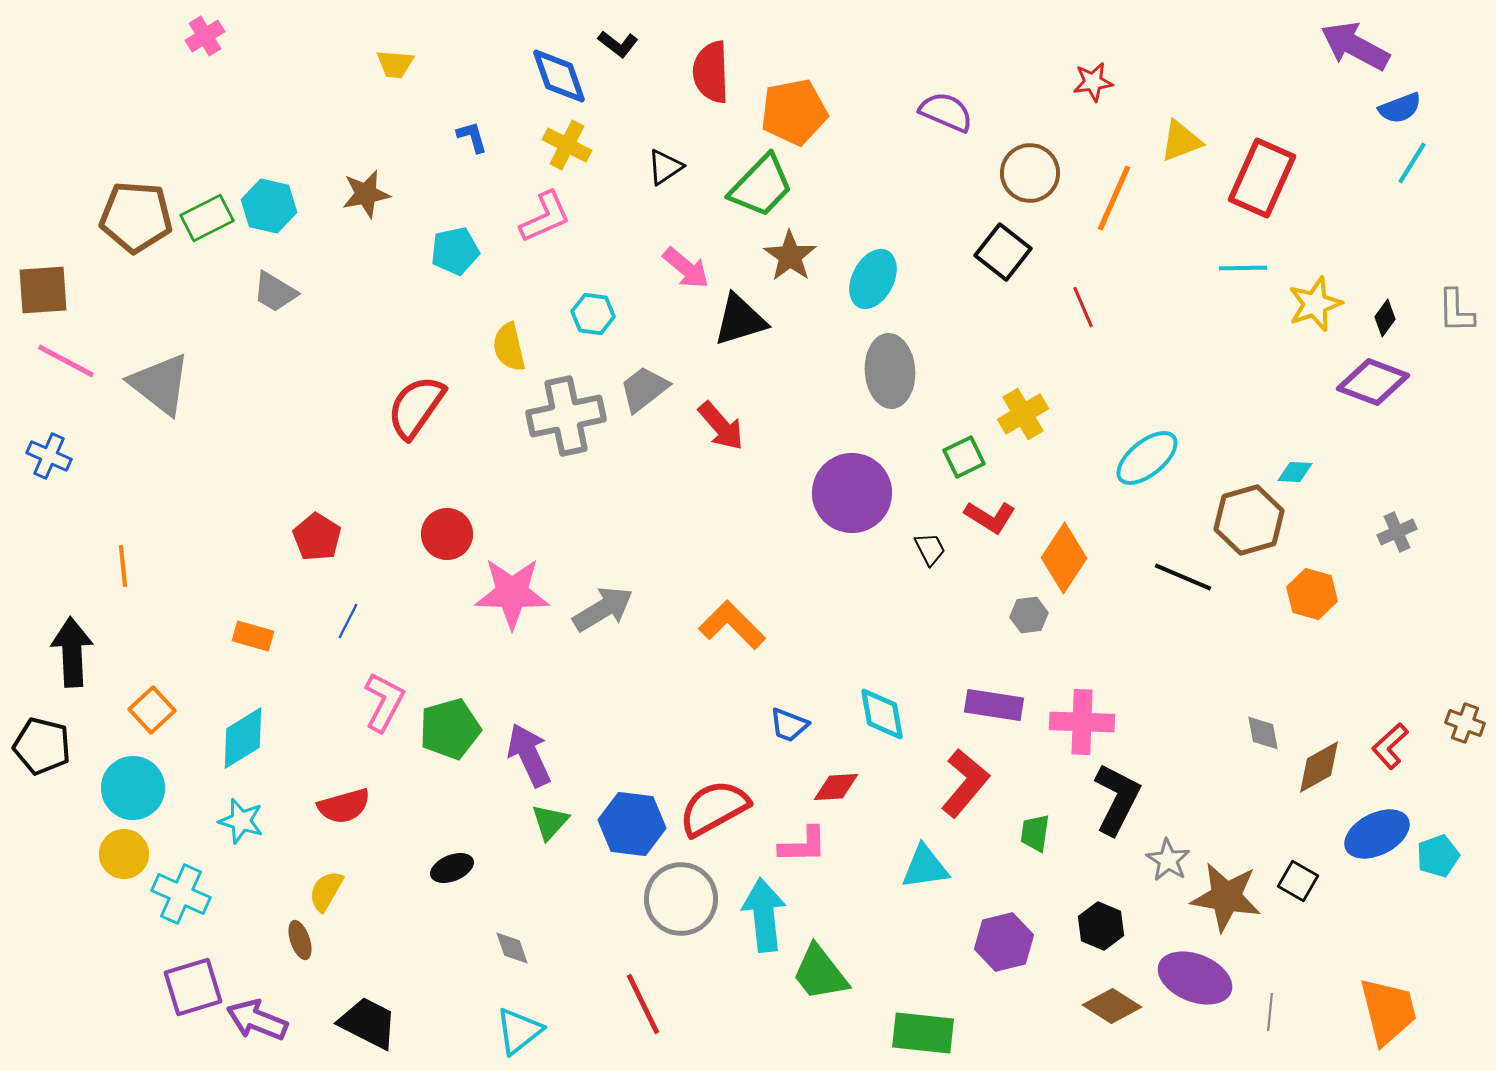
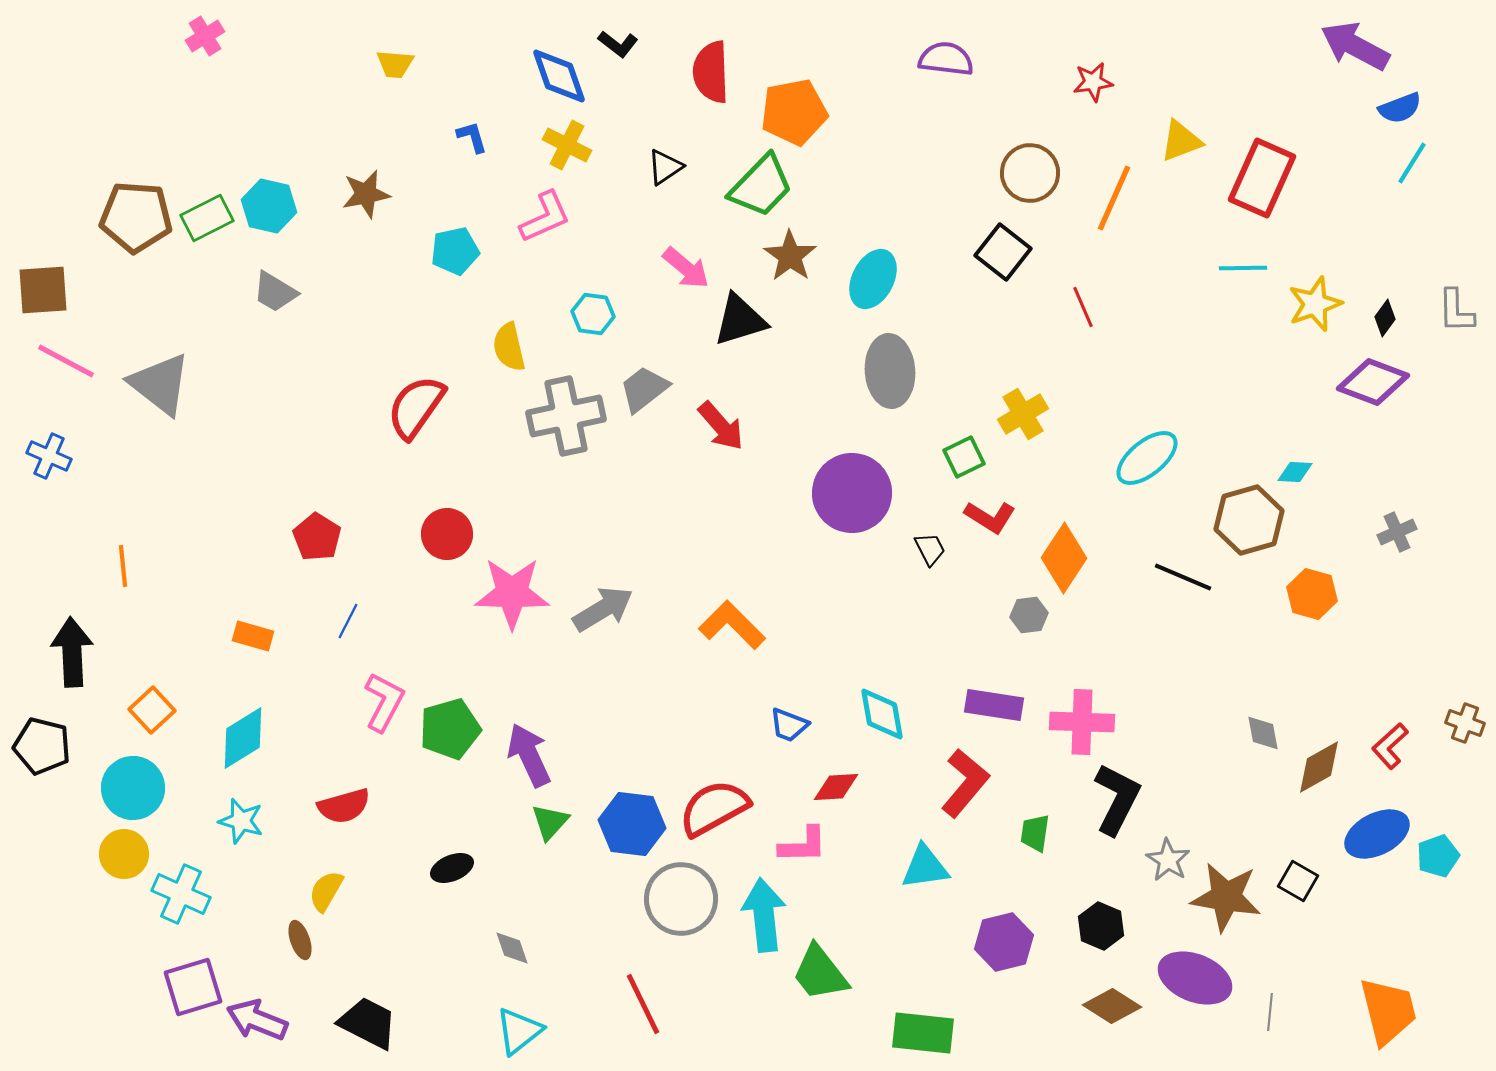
purple semicircle at (946, 112): moved 53 px up; rotated 16 degrees counterclockwise
